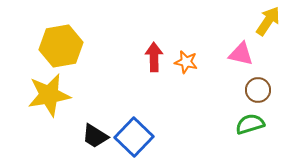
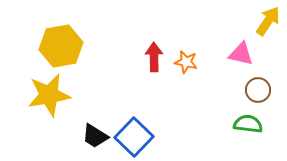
green semicircle: moved 2 px left; rotated 24 degrees clockwise
